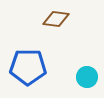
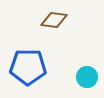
brown diamond: moved 2 px left, 1 px down
